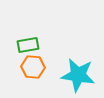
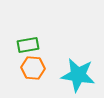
orange hexagon: moved 1 px down
